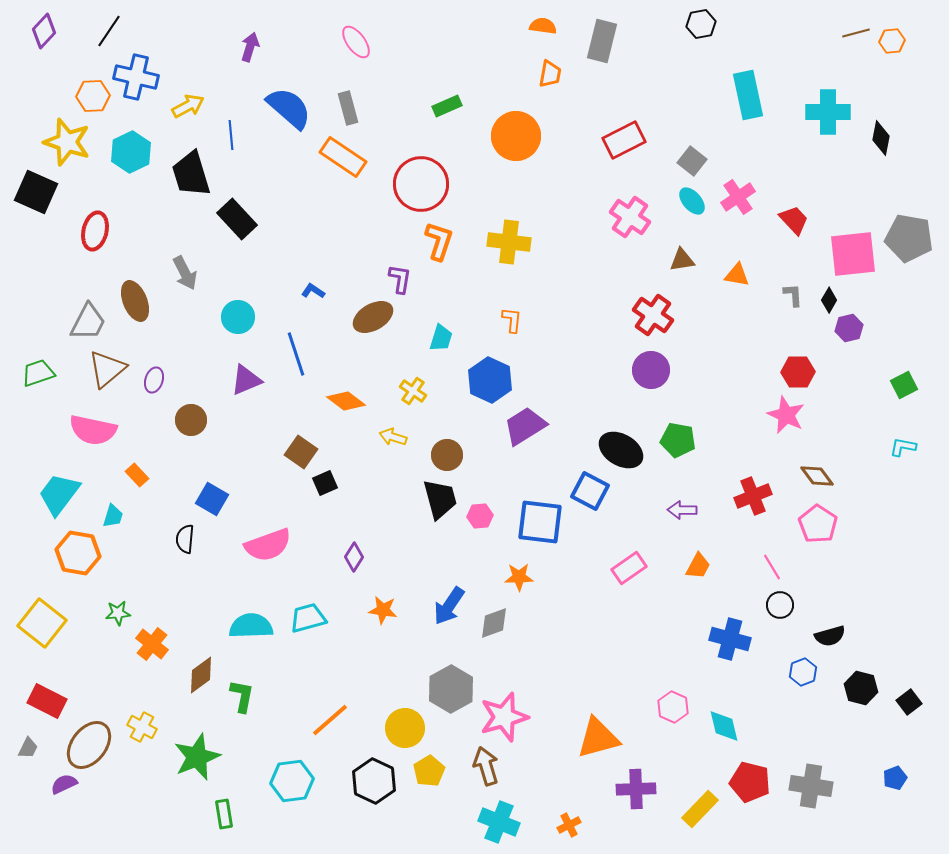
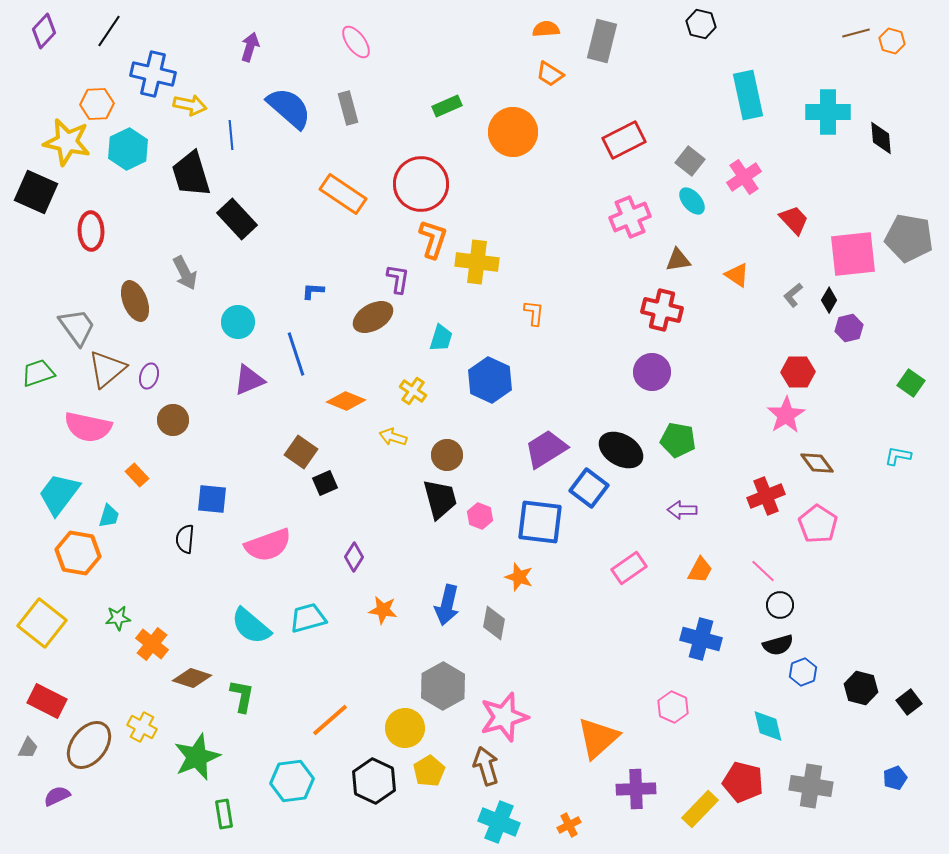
black hexagon at (701, 24): rotated 24 degrees clockwise
orange semicircle at (543, 26): moved 3 px right, 3 px down; rotated 12 degrees counterclockwise
orange hexagon at (892, 41): rotated 20 degrees clockwise
orange trapezoid at (550, 74): rotated 112 degrees clockwise
blue cross at (136, 77): moved 17 px right, 3 px up
orange hexagon at (93, 96): moved 4 px right, 8 px down
yellow arrow at (188, 106): moved 2 px right, 1 px up; rotated 40 degrees clockwise
orange circle at (516, 136): moved 3 px left, 4 px up
black diamond at (881, 138): rotated 16 degrees counterclockwise
yellow star at (67, 142): rotated 6 degrees counterclockwise
cyan hexagon at (131, 152): moved 3 px left, 3 px up
orange rectangle at (343, 157): moved 37 px down
gray square at (692, 161): moved 2 px left
pink cross at (738, 197): moved 6 px right, 20 px up
pink cross at (630, 217): rotated 33 degrees clockwise
red ellipse at (95, 231): moved 4 px left; rotated 15 degrees counterclockwise
orange L-shape at (439, 241): moved 6 px left, 2 px up
yellow cross at (509, 242): moved 32 px left, 20 px down
brown triangle at (682, 260): moved 4 px left
orange triangle at (737, 275): rotated 24 degrees clockwise
purple L-shape at (400, 279): moved 2 px left
blue L-shape at (313, 291): rotated 30 degrees counterclockwise
gray L-shape at (793, 295): rotated 125 degrees counterclockwise
red cross at (653, 315): moved 9 px right, 5 px up; rotated 21 degrees counterclockwise
cyan circle at (238, 317): moved 5 px down
orange L-shape at (512, 320): moved 22 px right, 7 px up
gray trapezoid at (88, 322): moved 11 px left, 5 px down; rotated 63 degrees counterclockwise
purple circle at (651, 370): moved 1 px right, 2 px down
purple ellipse at (154, 380): moved 5 px left, 4 px up
purple triangle at (246, 380): moved 3 px right
green square at (904, 385): moved 7 px right, 2 px up; rotated 28 degrees counterclockwise
orange diamond at (346, 401): rotated 15 degrees counterclockwise
pink star at (786, 415): rotated 15 degrees clockwise
brown circle at (191, 420): moved 18 px left
purple trapezoid at (525, 426): moved 21 px right, 23 px down
pink semicircle at (93, 430): moved 5 px left, 3 px up
cyan L-shape at (903, 447): moved 5 px left, 9 px down
brown diamond at (817, 476): moved 13 px up
blue square at (590, 491): moved 1 px left, 3 px up; rotated 9 degrees clockwise
red cross at (753, 496): moved 13 px right
blue square at (212, 499): rotated 24 degrees counterclockwise
cyan trapezoid at (113, 516): moved 4 px left
pink hexagon at (480, 516): rotated 25 degrees clockwise
orange trapezoid at (698, 566): moved 2 px right, 4 px down
pink line at (772, 567): moved 9 px left, 4 px down; rotated 16 degrees counterclockwise
orange star at (519, 577): rotated 20 degrees clockwise
blue arrow at (449, 606): moved 2 px left, 1 px up; rotated 21 degrees counterclockwise
green star at (118, 613): moved 5 px down
gray diamond at (494, 623): rotated 60 degrees counterclockwise
cyan semicircle at (251, 626): rotated 138 degrees counterclockwise
black semicircle at (830, 636): moved 52 px left, 9 px down
blue cross at (730, 639): moved 29 px left
brown diamond at (201, 675): moved 9 px left, 3 px down; rotated 54 degrees clockwise
gray hexagon at (451, 689): moved 8 px left, 3 px up
cyan diamond at (724, 726): moved 44 px right
orange triangle at (598, 738): rotated 27 degrees counterclockwise
red pentagon at (750, 782): moved 7 px left
purple semicircle at (64, 784): moved 7 px left, 12 px down
